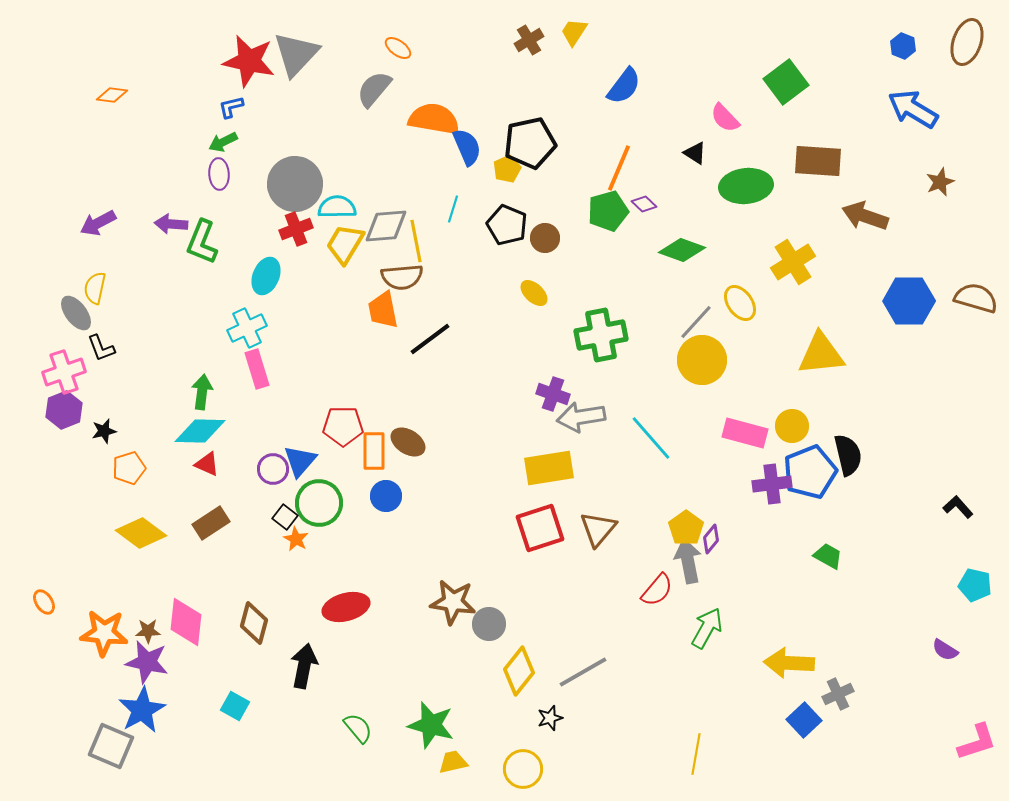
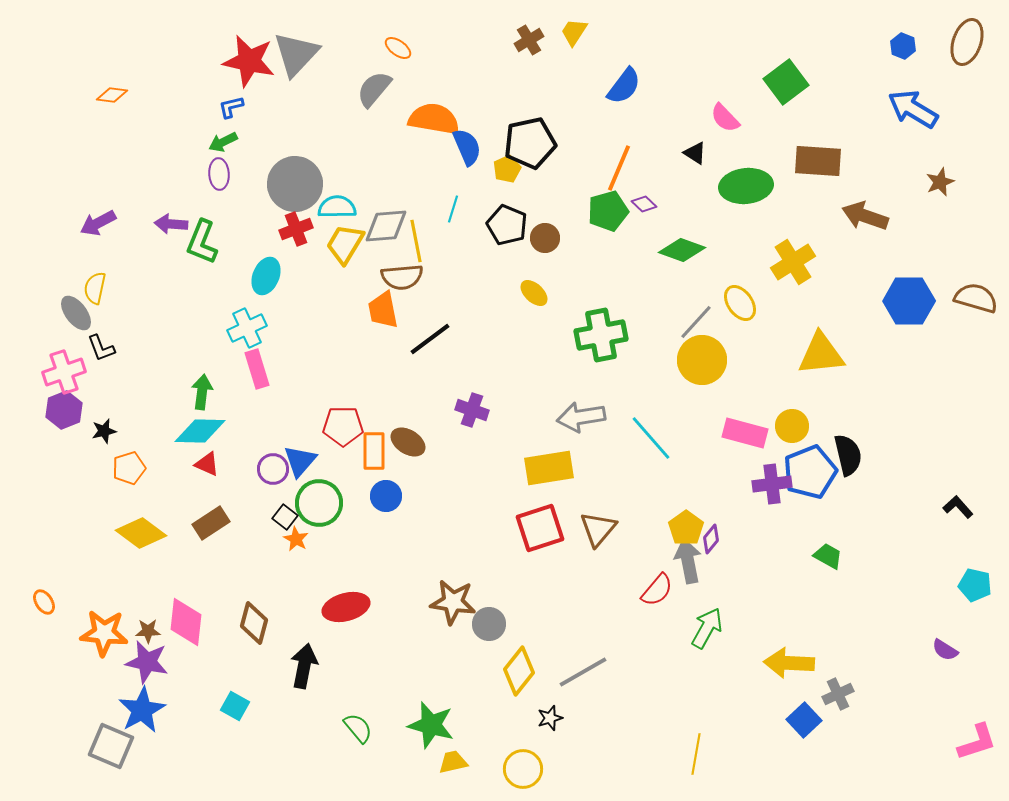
purple cross at (553, 394): moved 81 px left, 16 px down
